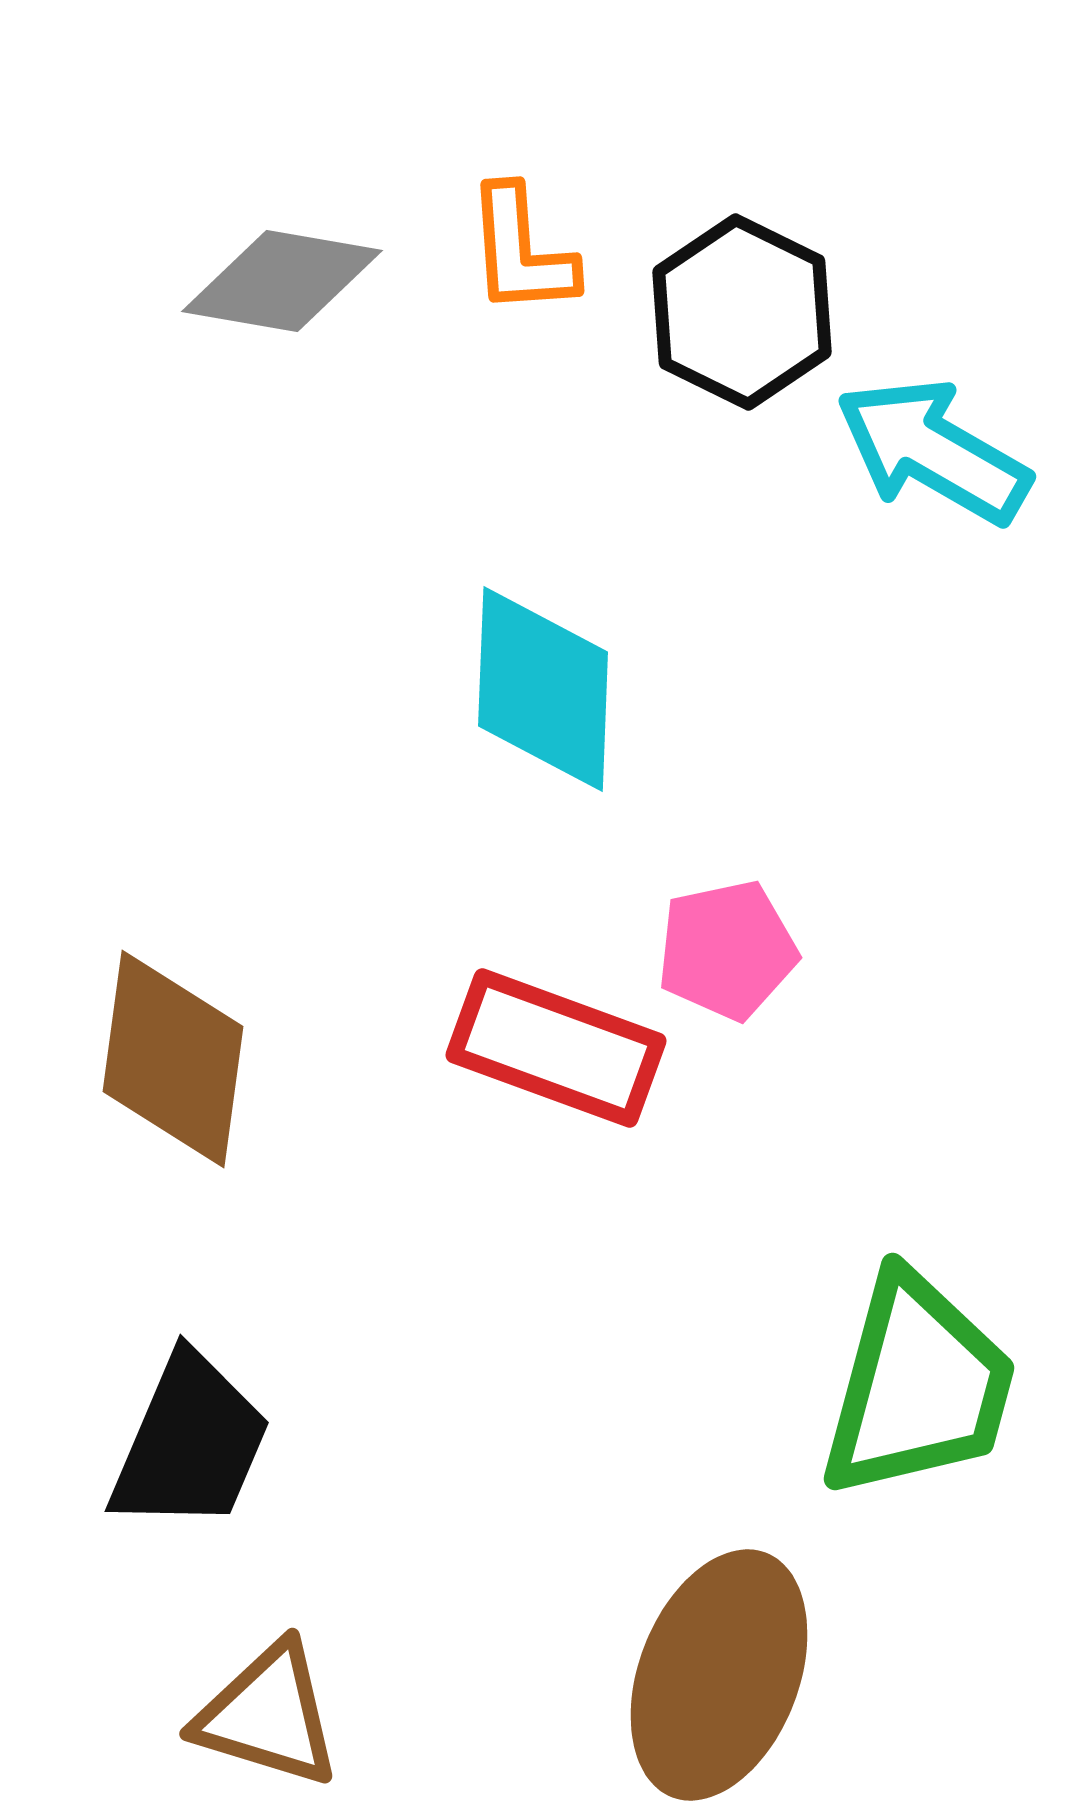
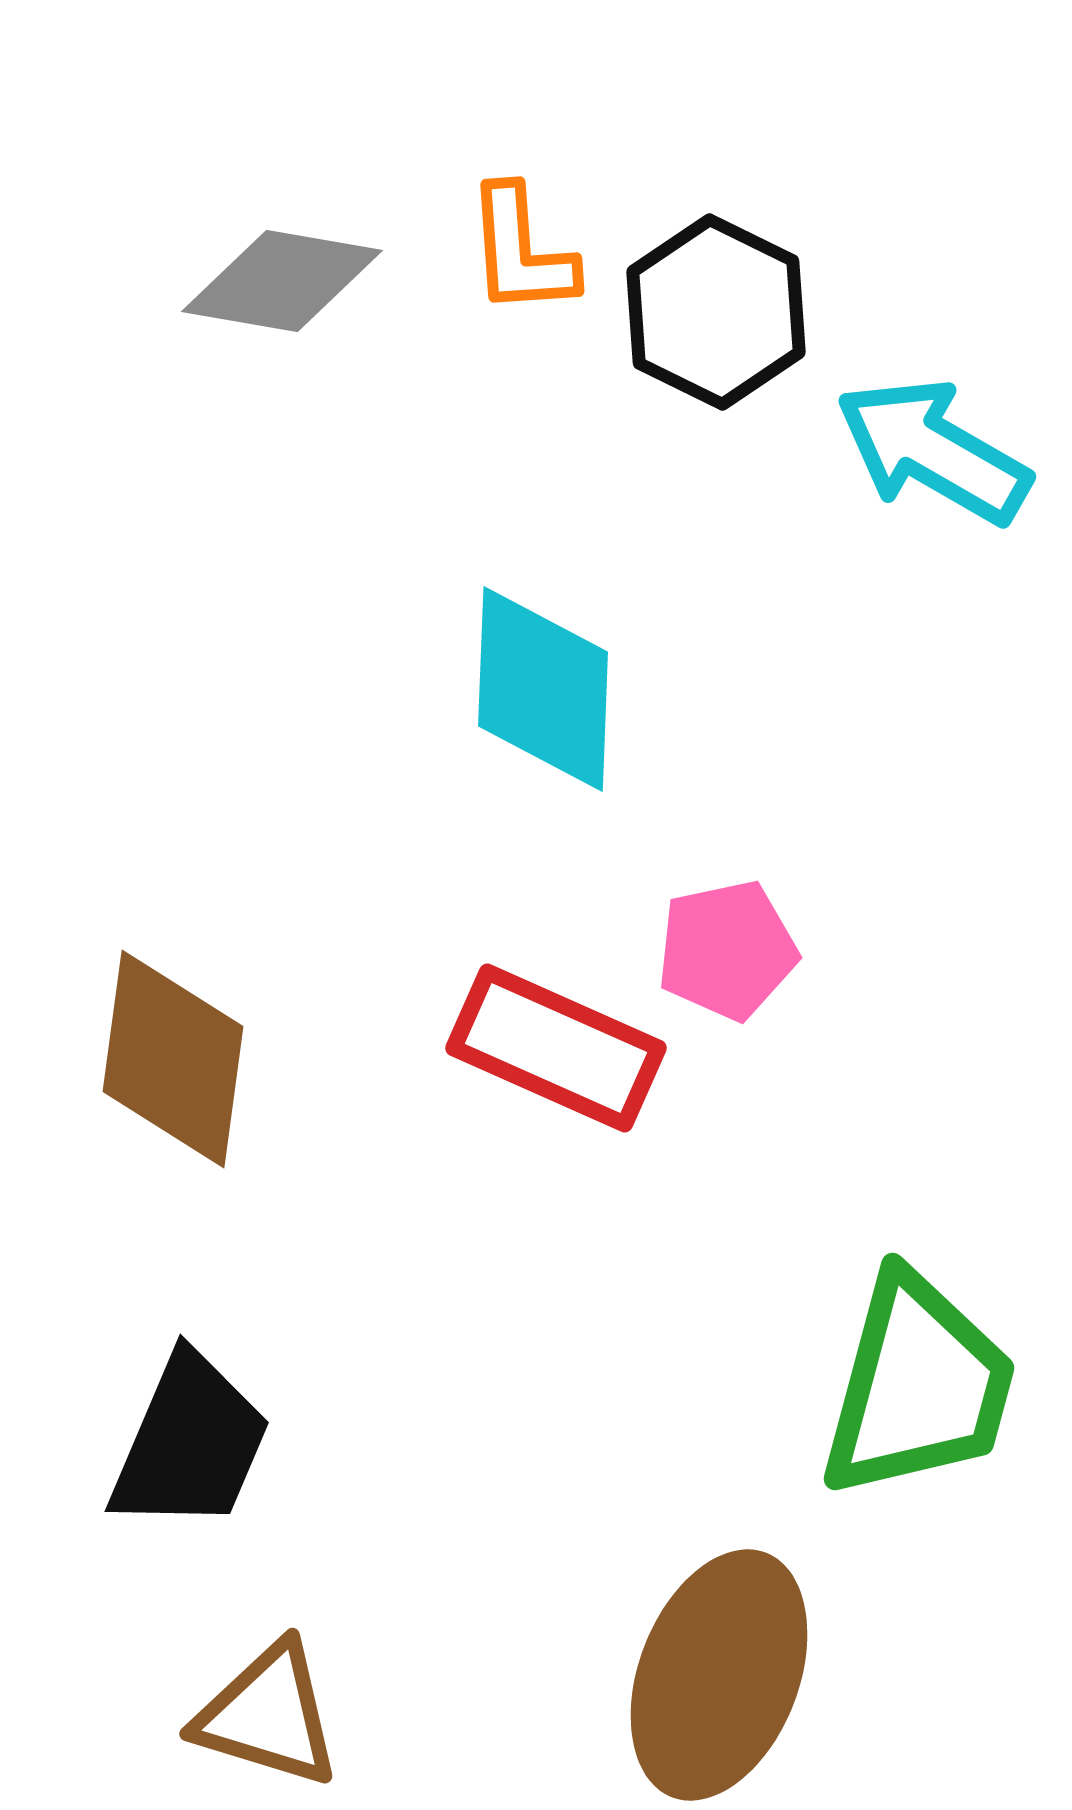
black hexagon: moved 26 px left
red rectangle: rotated 4 degrees clockwise
